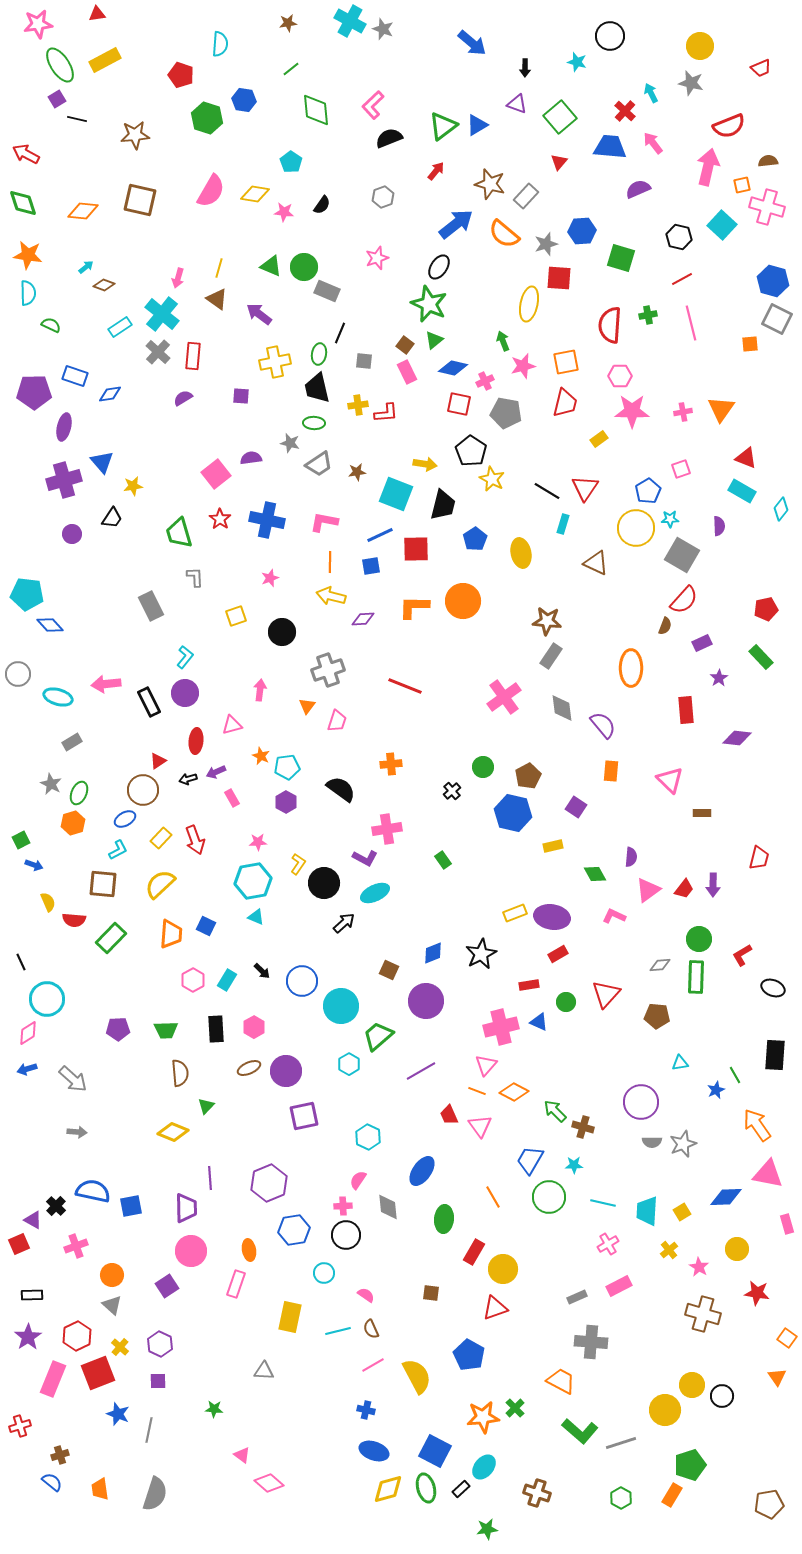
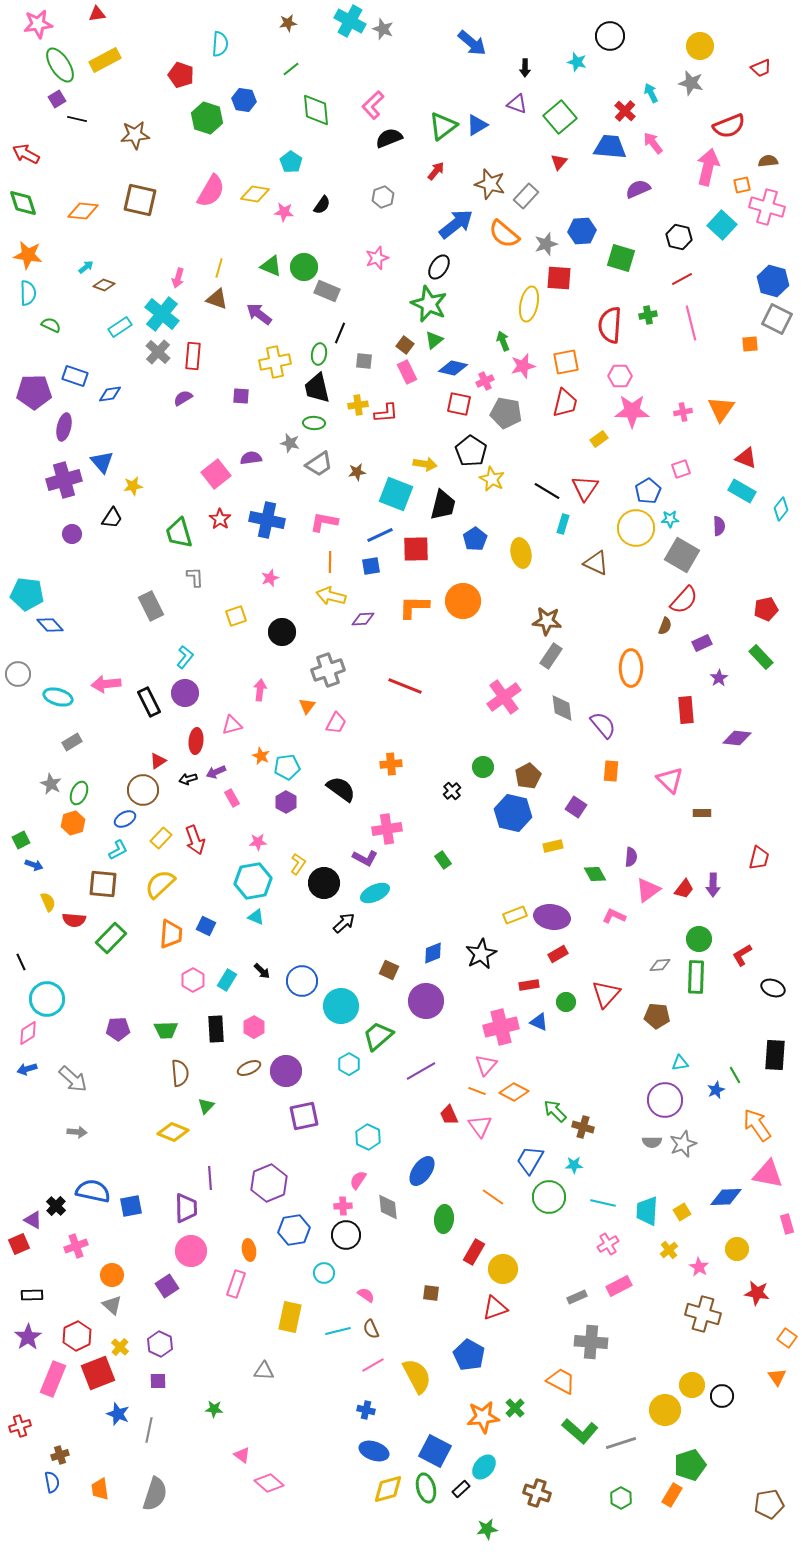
brown triangle at (217, 299): rotated 15 degrees counterclockwise
pink trapezoid at (337, 721): moved 1 px left, 2 px down; rotated 10 degrees clockwise
yellow rectangle at (515, 913): moved 2 px down
purple circle at (641, 1102): moved 24 px right, 2 px up
orange line at (493, 1197): rotated 25 degrees counterclockwise
blue semicircle at (52, 1482): rotated 40 degrees clockwise
